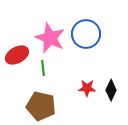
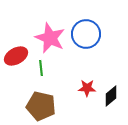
red ellipse: moved 1 px left, 1 px down
green line: moved 2 px left
black diamond: moved 6 px down; rotated 25 degrees clockwise
